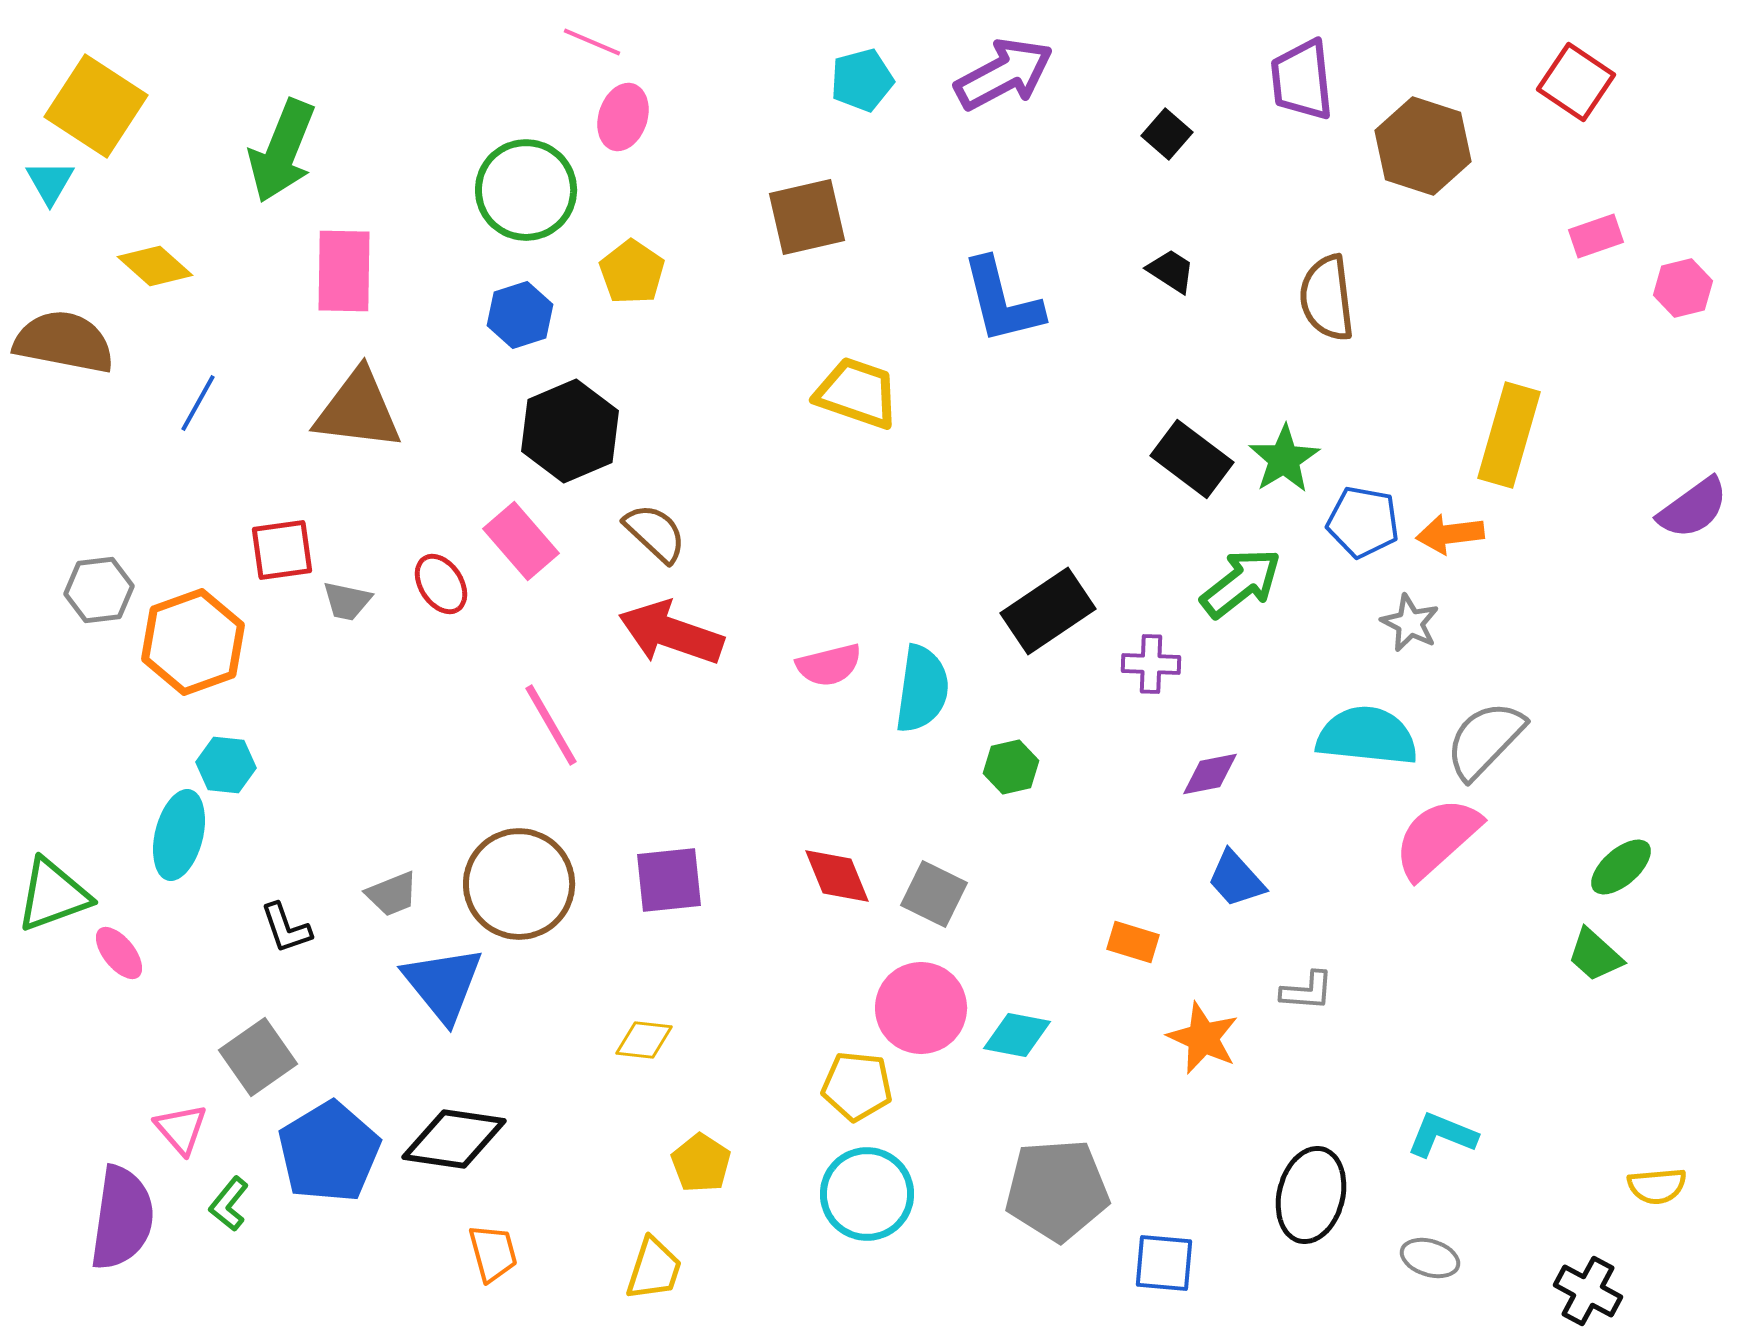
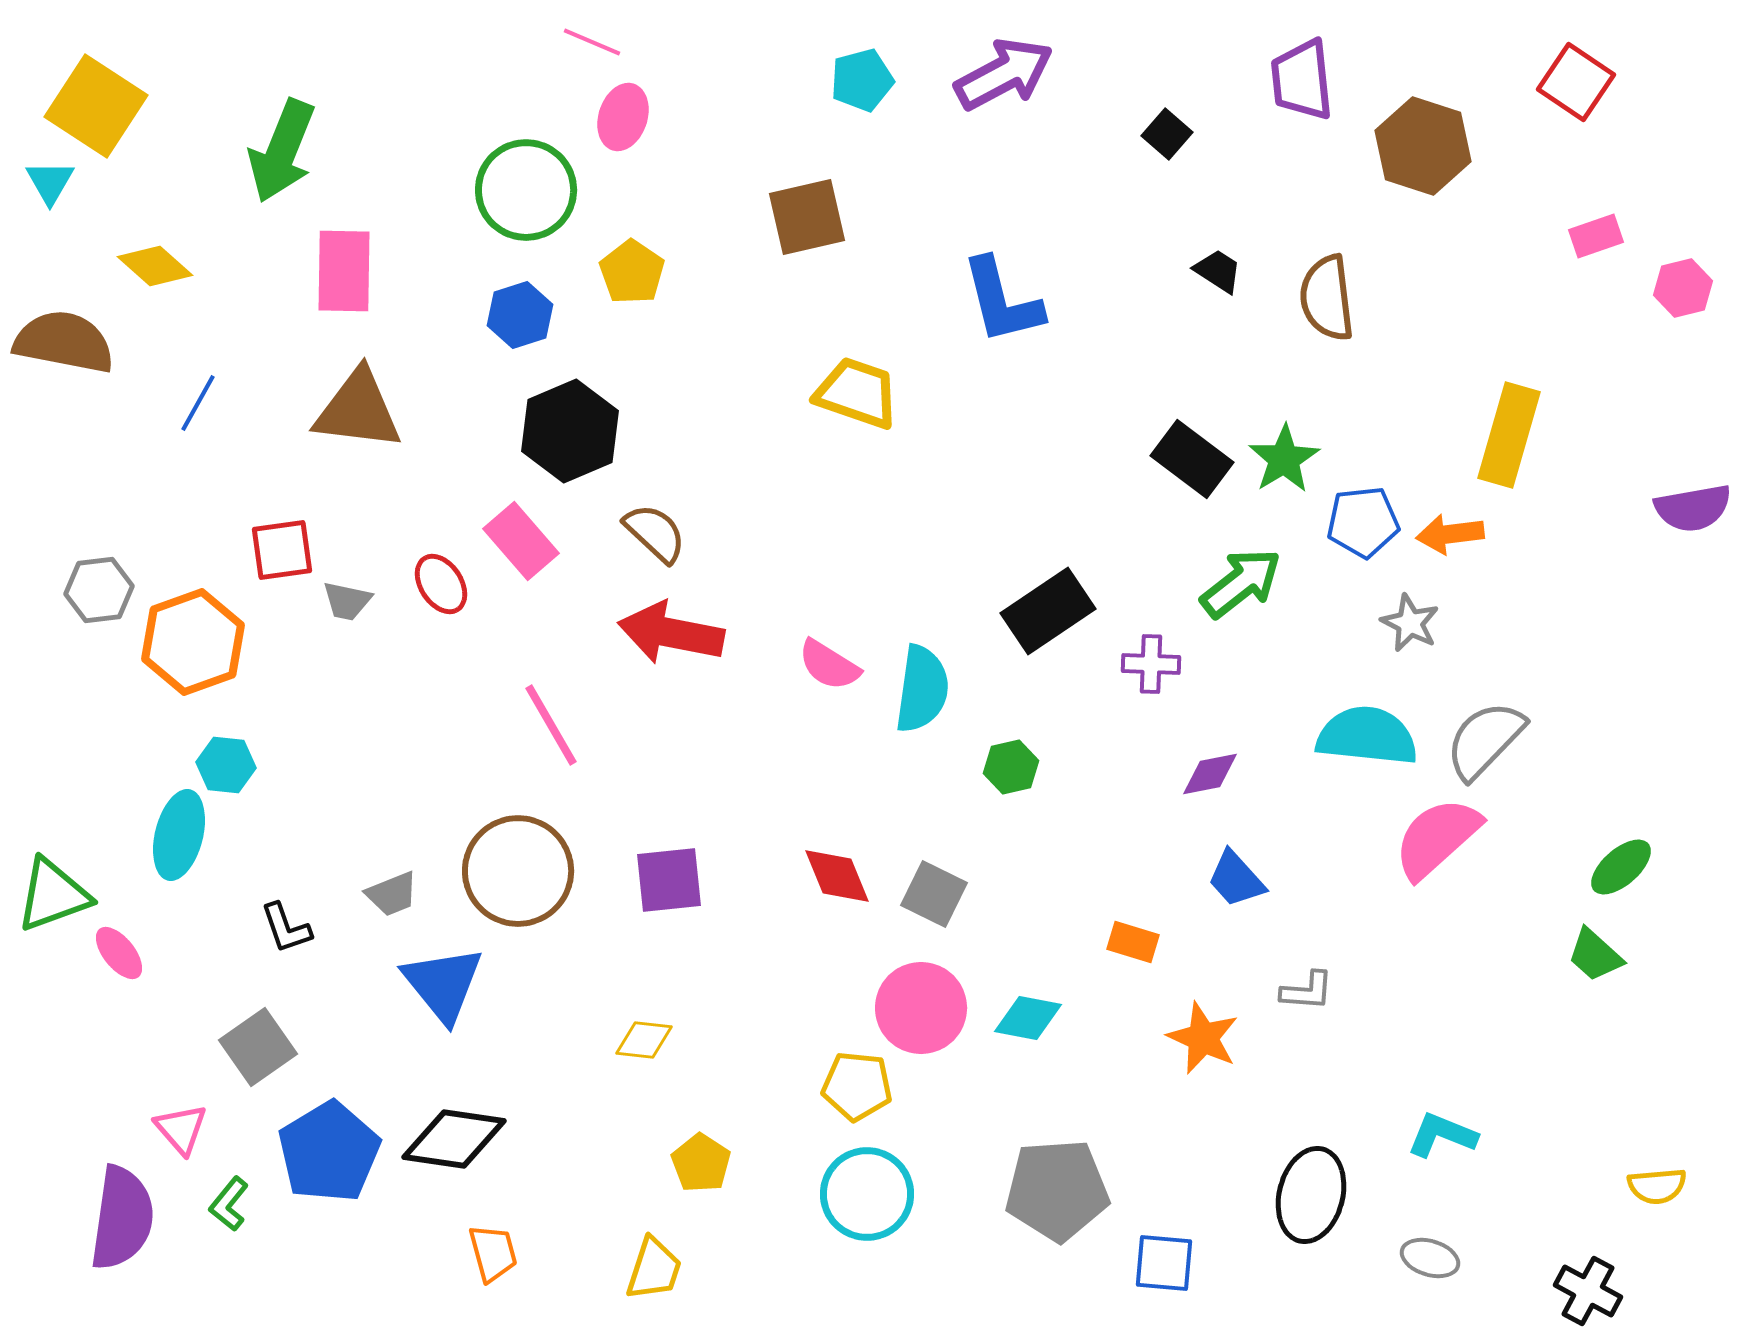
black trapezoid at (1171, 271): moved 47 px right
purple semicircle at (1693, 508): rotated 26 degrees clockwise
blue pentagon at (1363, 522): rotated 16 degrees counterclockwise
red arrow at (671, 633): rotated 8 degrees counterclockwise
pink semicircle at (829, 665): rotated 46 degrees clockwise
brown circle at (519, 884): moved 1 px left, 13 px up
cyan diamond at (1017, 1035): moved 11 px right, 17 px up
gray square at (258, 1057): moved 10 px up
